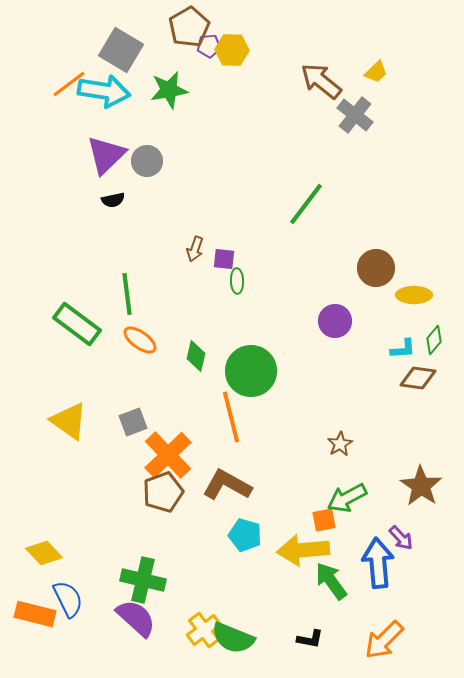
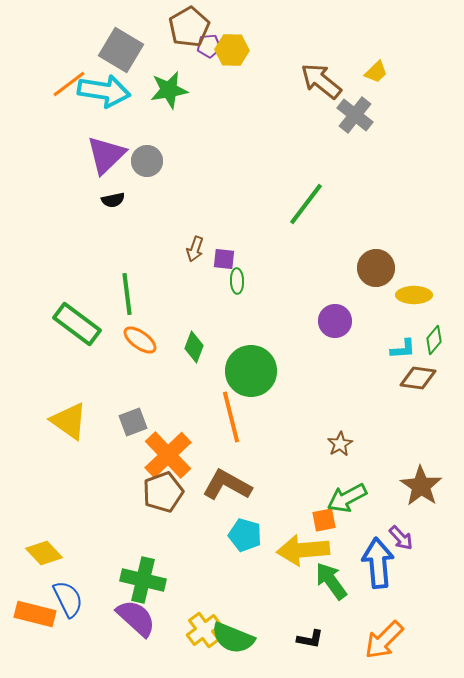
green diamond at (196, 356): moved 2 px left, 9 px up; rotated 8 degrees clockwise
